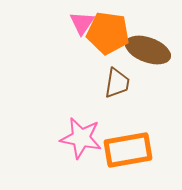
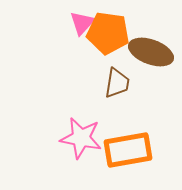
pink triangle: rotated 8 degrees clockwise
brown ellipse: moved 3 px right, 2 px down
